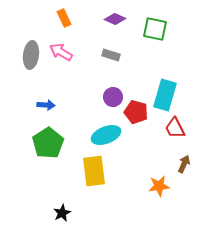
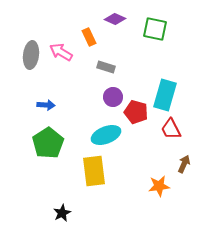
orange rectangle: moved 25 px right, 19 px down
gray rectangle: moved 5 px left, 12 px down
red trapezoid: moved 4 px left, 1 px down
